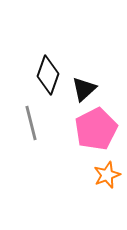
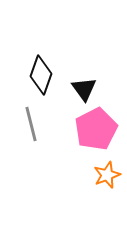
black diamond: moved 7 px left
black triangle: rotated 24 degrees counterclockwise
gray line: moved 1 px down
